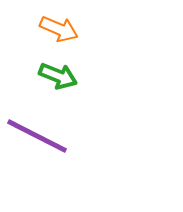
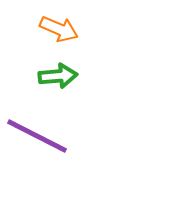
green arrow: rotated 27 degrees counterclockwise
